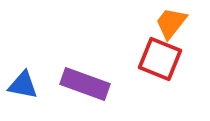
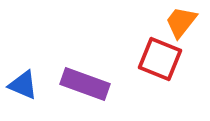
orange trapezoid: moved 10 px right, 1 px up
blue triangle: rotated 12 degrees clockwise
